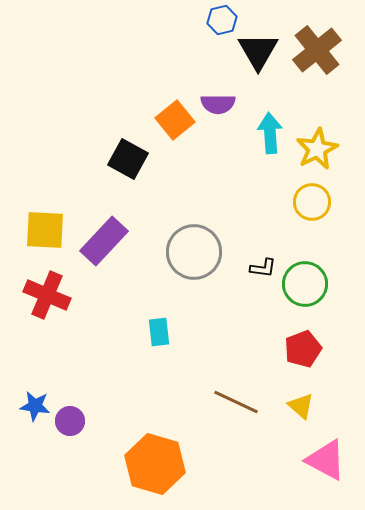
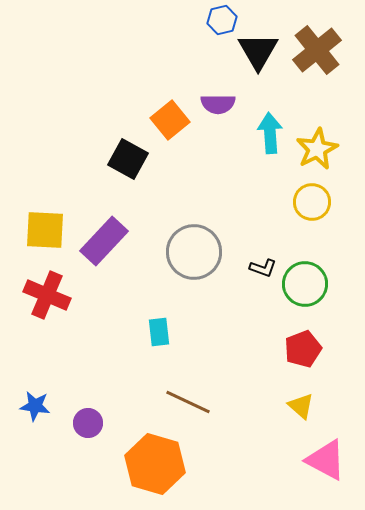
orange square: moved 5 px left
black L-shape: rotated 12 degrees clockwise
brown line: moved 48 px left
purple circle: moved 18 px right, 2 px down
